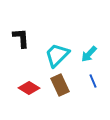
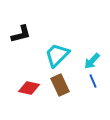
black L-shape: moved 4 px up; rotated 80 degrees clockwise
cyan arrow: moved 3 px right, 7 px down
red diamond: rotated 20 degrees counterclockwise
